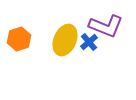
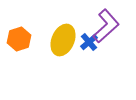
purple L-shape: rotated 64 degrees counterclockwise
yellow ellipse: moved 2 px left
